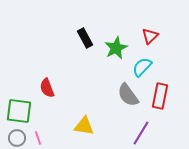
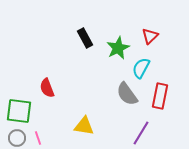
green star: moved 2 px right
cyan semicircle: moved 1 px left, 1 px down; rotated 15 degrees counterclockwise
gray semicircle: moved 1 px left, 1 px up
